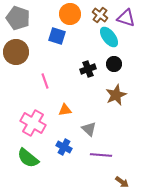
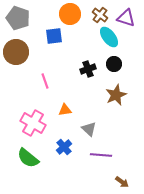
blue square: moved 3 px left; rotated 24 degrees counterclockwise
blue cross: rotated 21 degrees clockwise
